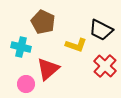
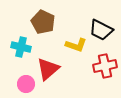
red cross: rotated 35 degrees clockwise
